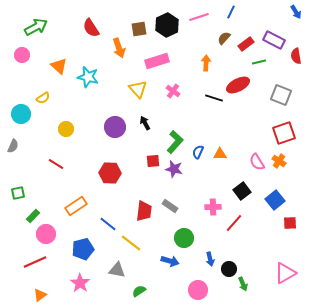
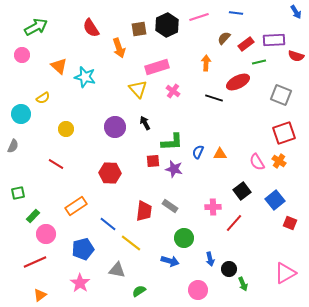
blue line at (231, 12): moved 5 px right, 1 px down; rotated 72 degrees clockwise
purple rectangle at (274, 40): rotated 30 degrees counterclockwise
red semicircle at (296, 56): rotated 63 degrees counterclockwise
pink rectangle at (157, 61): moved 6 px down
cyan star at (88, 77): moved 3 px left
red ellipse at (238, 85): moved 3 px up
green L-shape at (175, 142): moved 3 px left; rotated 45 degrees clockwise
red square at (290, 223): rotated 24 degrees clockwise
